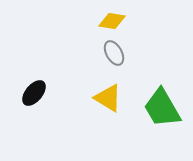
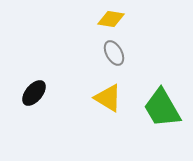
yellow diamond: moved 1 px left, 2 px up
